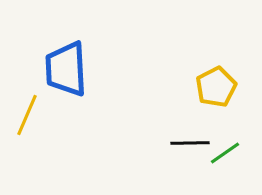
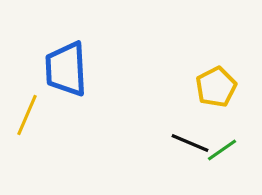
black line: rotated 24 degrees clockwise
green line: moved 3 px left, 3 px up
